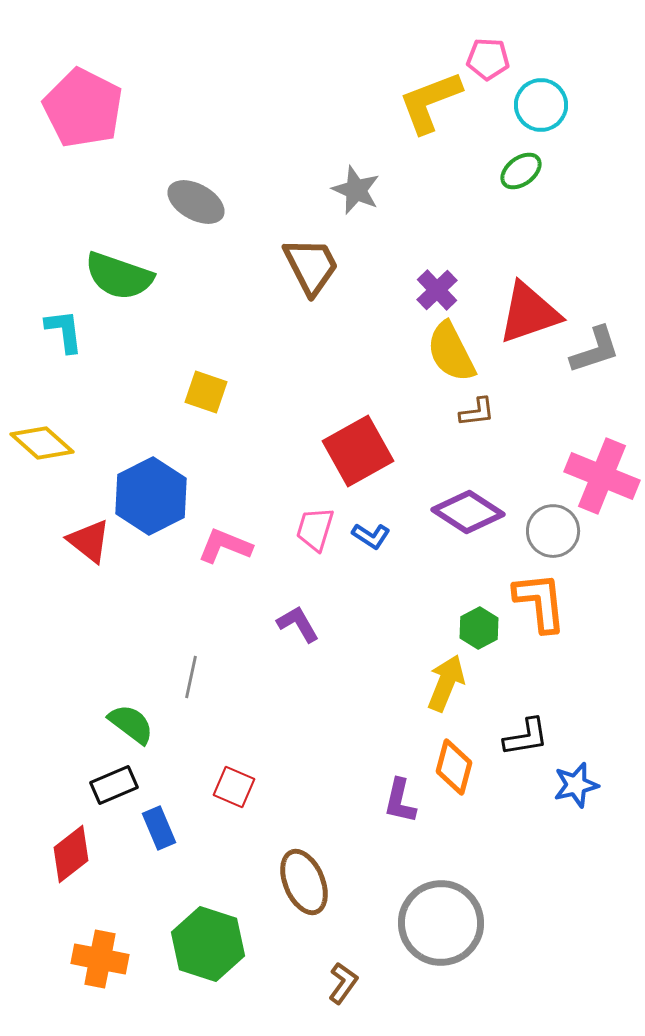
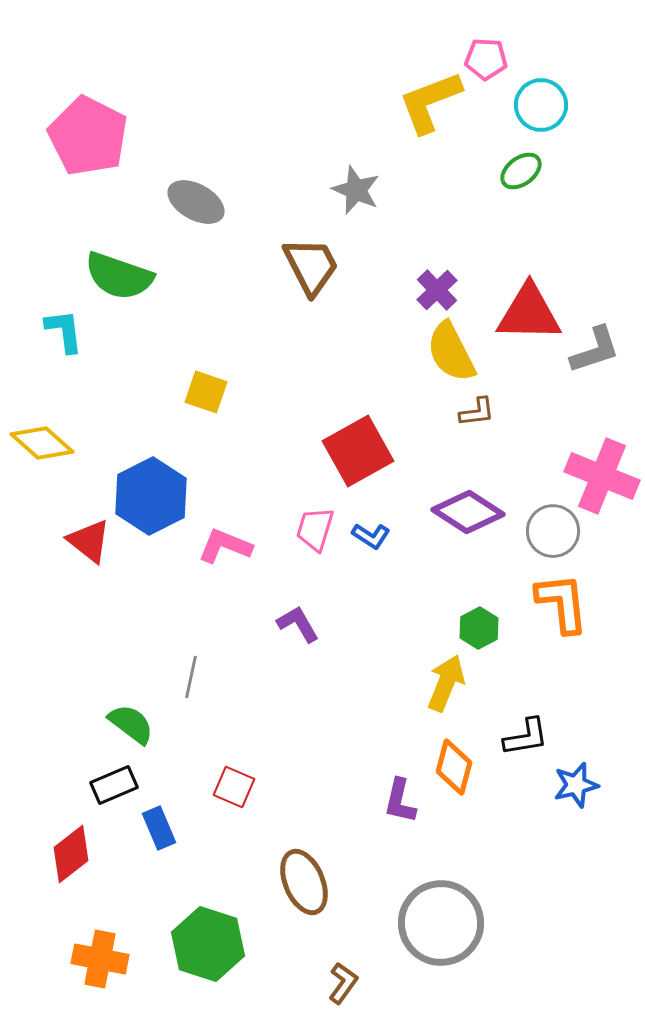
pink pentagon at (488, 59): moved 2 px left
pink pentagon at (83, 108): moved 5 px right, 28 px down
red triangle at (529, 313): rotated 20 degrees clockwise
orange L-shape at (540, 602): moved 22 px right, 1 px down
